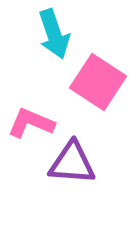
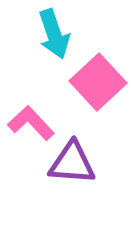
pink square: rotated 14 degrees clockwise
pink L-shape: rotated 24 degrees clockwise
